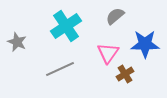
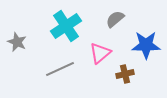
gray semicircle: moved 3 px down
blue star: moved 1 px right, 1 px down
pink triangle: moved 8 px left; rotated 15 degrees clockwise
brown cross: rotated 18 degrees clockwise
